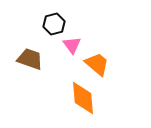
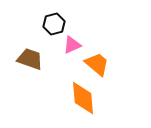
pink triangle: rotated 42 degrees clockwise
